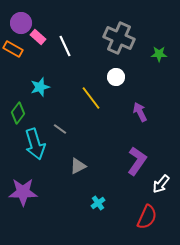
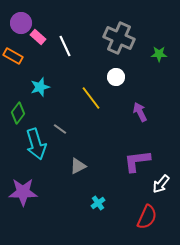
orange rectangle: moved 7 px down
cyan arrow: moved 1 px right
purple L-shape: rotated 132 degrees counterclockwise
